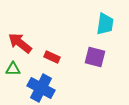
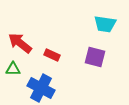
cyan trapezoid: rotated 90 degrees clockwise
red rectangle: moved 2 px up
